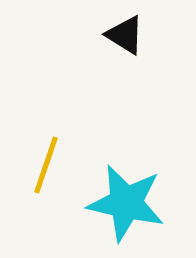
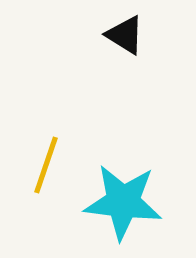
cyan star: moved 3 px left, 1 px up; rotated 6 degrees counterclockwise
